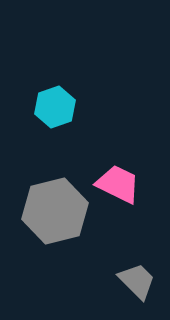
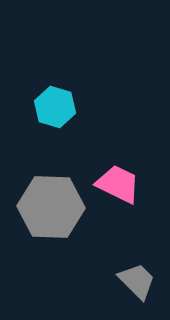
cyan hexagon: rotated 24 degrees counterclockwise
gray hexagon: moved 4 px left, 4 px up; rotated 16 degrees clockwise
